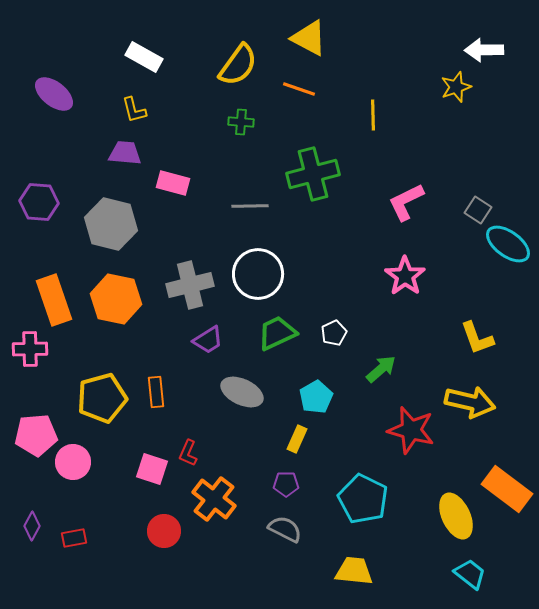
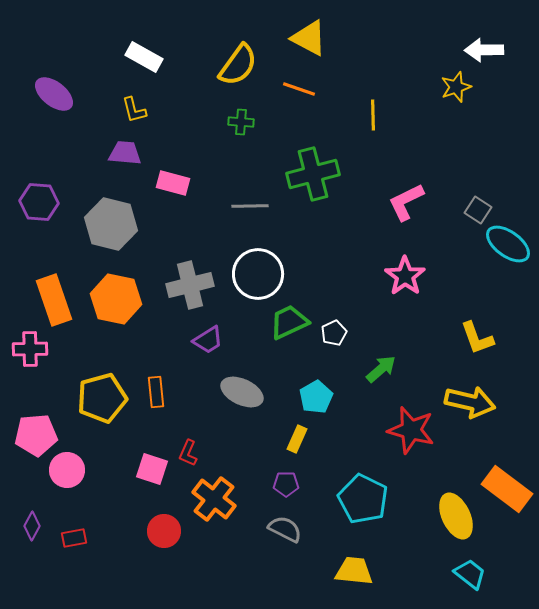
green trapezoid at (277, 333): moved 12 px right, 11 px up
pink circle at (73, 462): moved 6 px left, 8 px down
